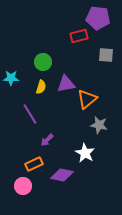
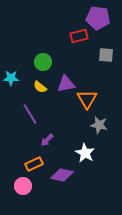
yellow semicircle: moved 1 px left; rotated 112 degrees clockwise
orange triangle: rotated 20 degrees counterclockwise
